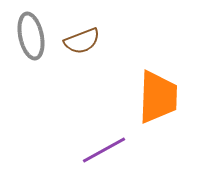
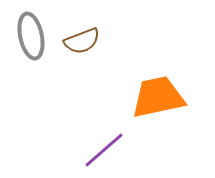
orange trapezoid: rotated 104 degrees counterclockwise
purple line: rotated 12 degrees counterclockwise
